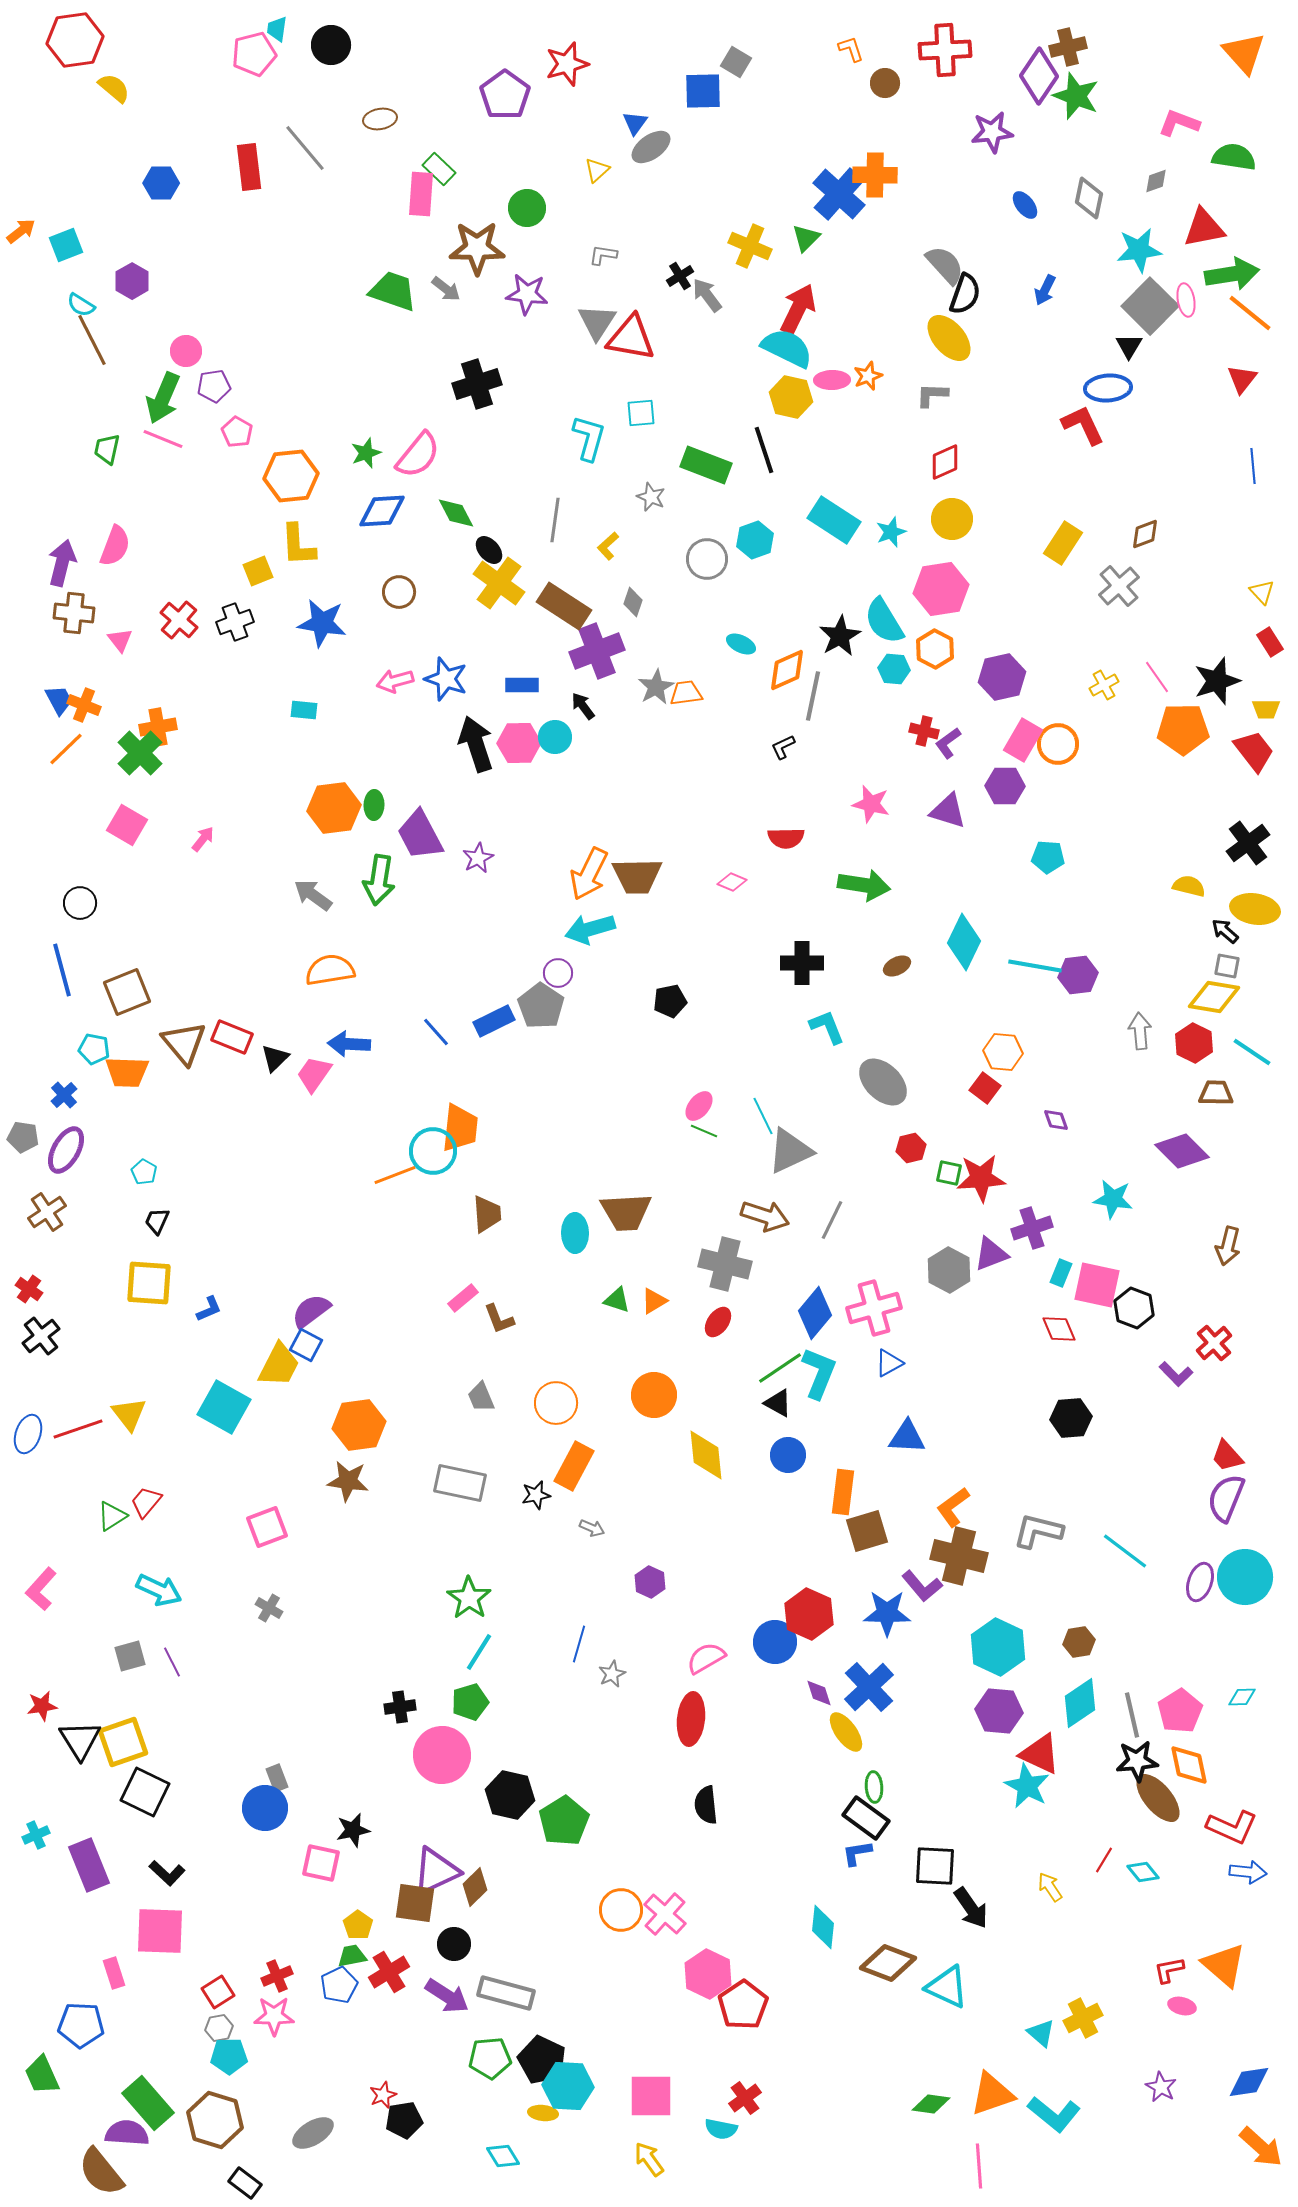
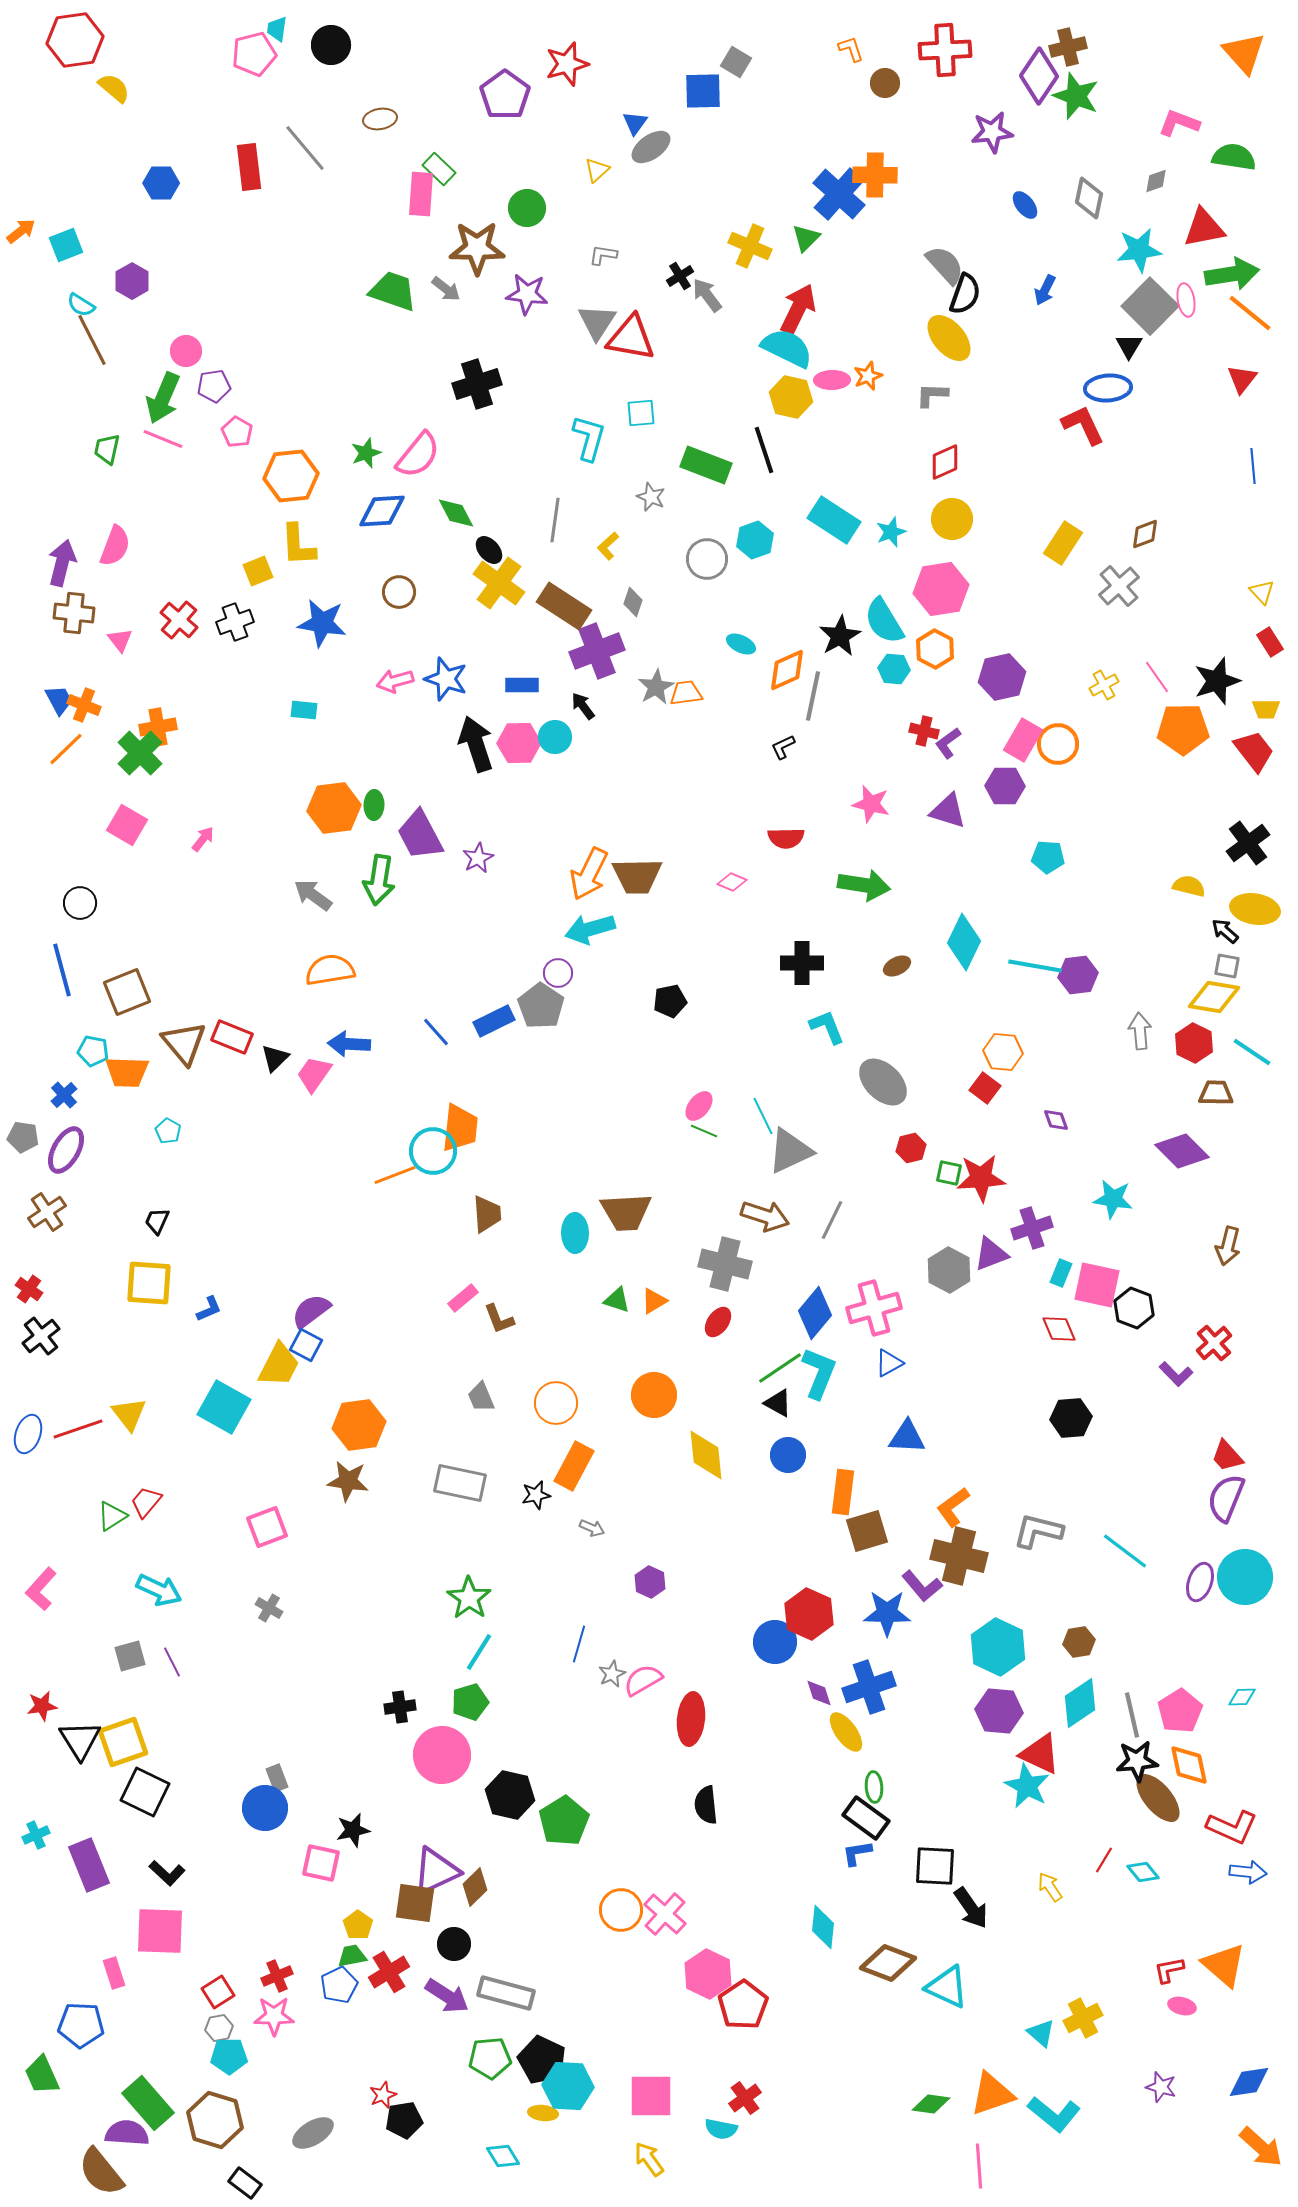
cyan pentagon at (94, 1049): moved 1 px left, 2 px down
cyan pentagon at (144, 1172): moved 24 px right, 41 px up
pink semicircle at (706, 1658): moved 63 px left, 22 px down
blue cross at (869, 1687): rotated 24 degrees clockwise
purple star at (1161, 2087): rotated 12 degrees counterclockwise
